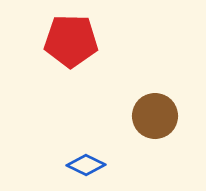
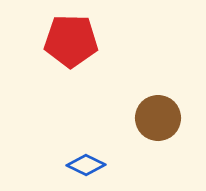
brown circle: moved 3 px right, 2 px down
